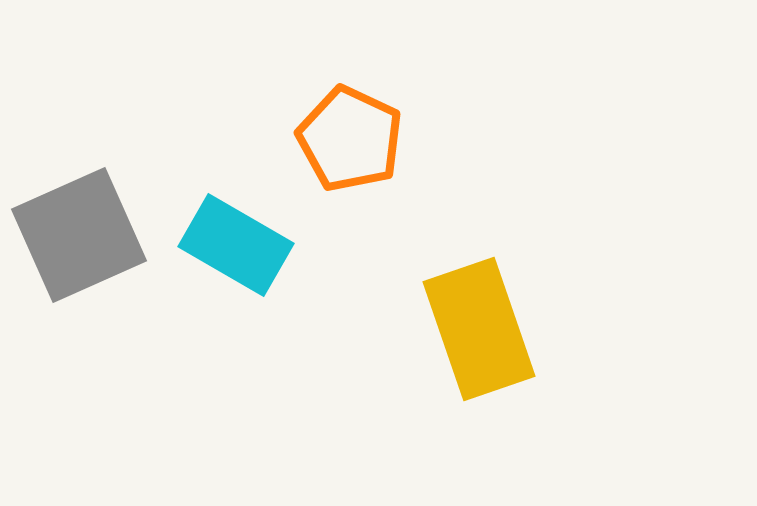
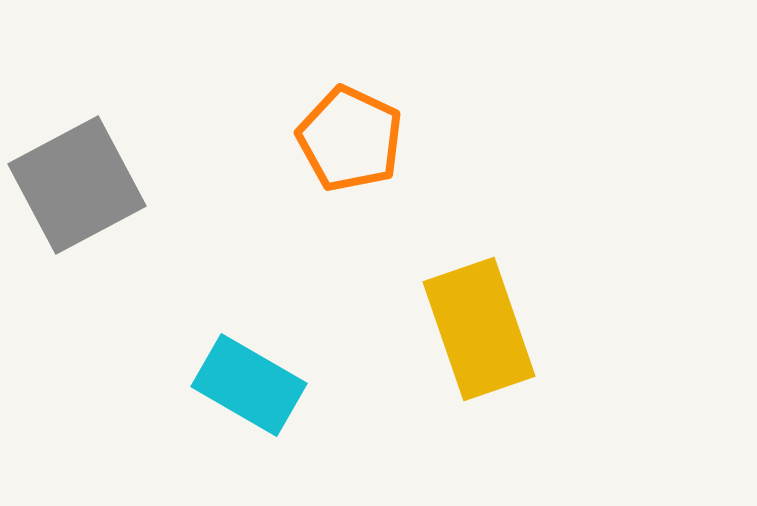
gray square: moved 2 px left, 50 px up; rotated 4 degrees counterclockwise
cyan rectangle: moved 13 px right, 140 px down
